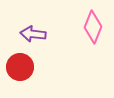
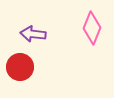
pink diamond: moved 1 px left, 1 px down
